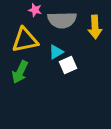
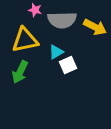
yellow arrow: rotated 60 degrees counterclockwise
